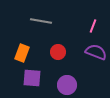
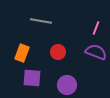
pink line: moved 3 px right, 2 px down
